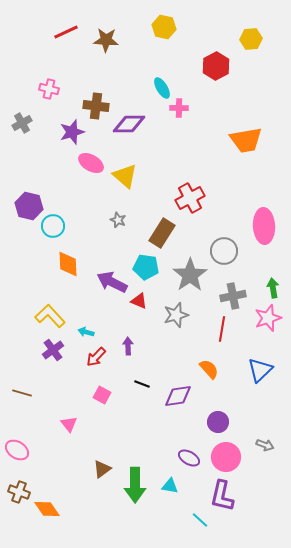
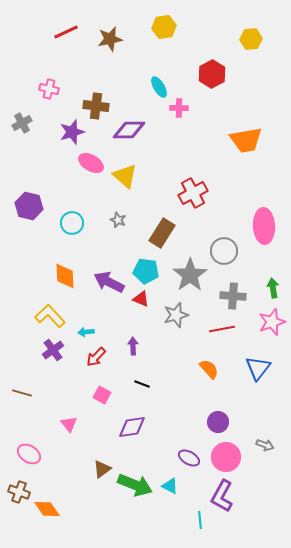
yellow hexagon at (164, 27): rotated 20 degrees counterclockwise
brown star at (106, 40): moved 4 px right, 1 px up; rotated 15 degrees counterclockwise
red hexagon at (216, 66): moved 4 px left, 8 px down
cyan ellipse at (162, 88): moved 3 px left, 1 px up
purple diamond at (129, 124): moved 6 px down
red cross at (190, 198): moved 3 px right, 5 px up
cyan circle at (53, 226): moved 19 px right, 3 px up
orange diamond at (68, 264): moved 3 px left, 12 px down
cyan pentagon at (146, 267): moved 4 px down
purple arrow at (112, 282): moved 3 px left
gray cross at (233, 296): rotated 15 degrees clockwise
red triangle at (139, 301): moved 2 px right, 2 px up
pink star at (268, 318): moved 4 px right, 4 px down
red line at (222, 329): rotated 70 degrees clockwise
cyan arrow at (86, 332): rotated 21 degrees counterclockwise
purple arrow at (128, 346): moved 5 px right
blue triangle at (260, 370): moved 2 px left, 2 px up; rotated 8 degrees counterclockwise
purple diamond at (178, 396): moved 46 px left, 31 px down
pink ellipse at (17, 450): moved 12 px right, 4 px down
green arrow at (135, 485): rotated 68 degrees counterclockwise
cyan triangle at (170, 486): rotated 18 degrees clockwise
purple L-shape at (222, 496): rotated 16 degrees clockwise
cyan line at (200, 520): rotated 42 degrees clockwise
